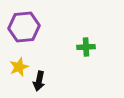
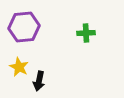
green cross: moved 14 px up
yellow star: rotated 24 degrees counterclockwise
